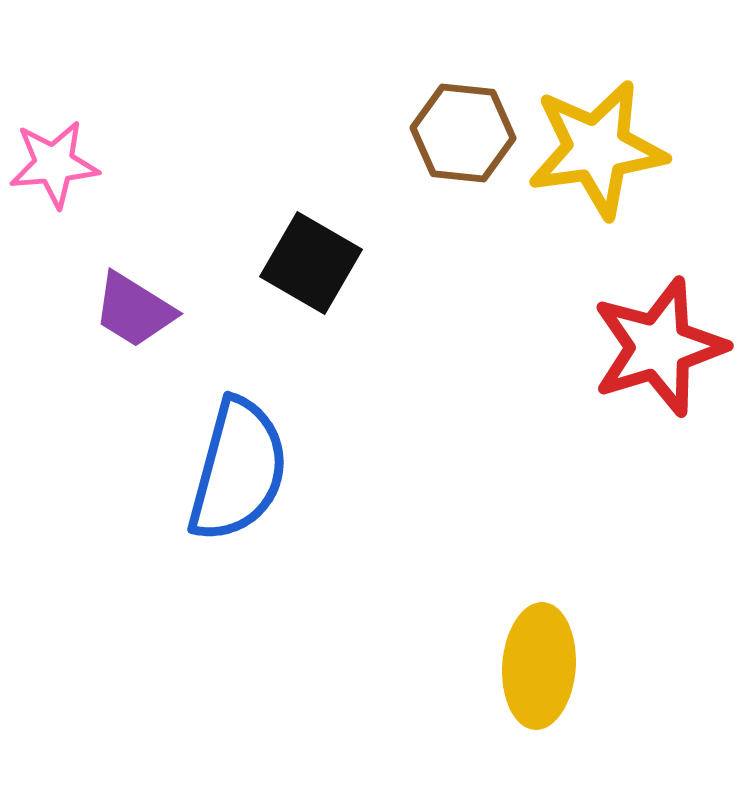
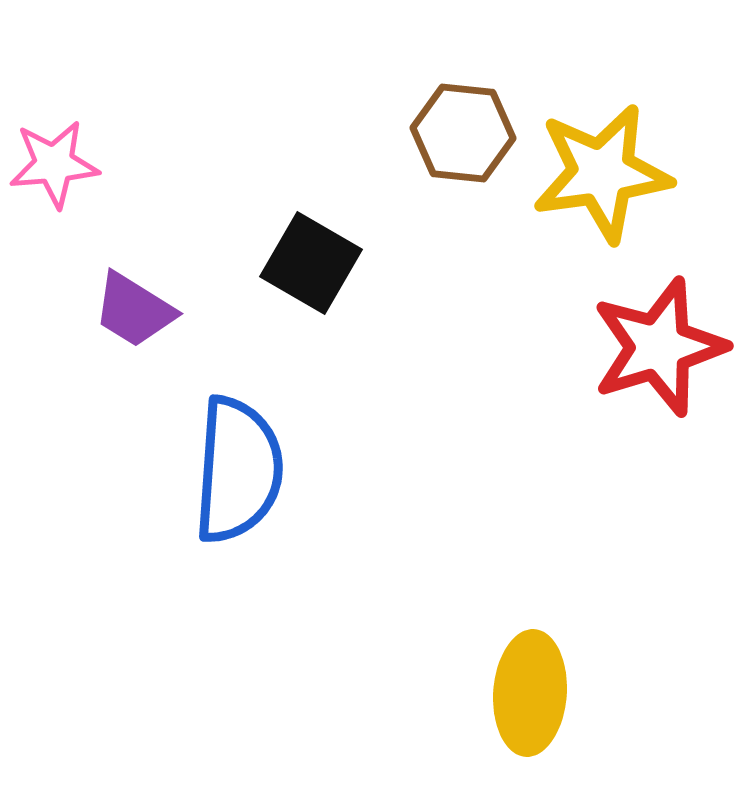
yellow star: moved 5 px right, 24 px down
blue semicircle: rotated 11 degrees counterclockwise
yellow ellipse: moved 9 px left, 27 px down
